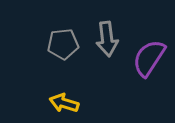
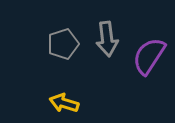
gray pentagon: rotated 12 degrees counterclockwise
purple semicircle: moved 2 px up
